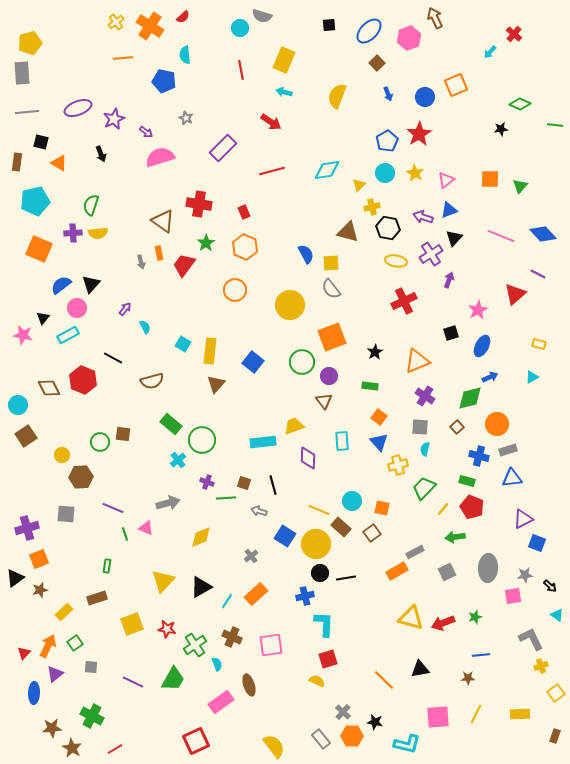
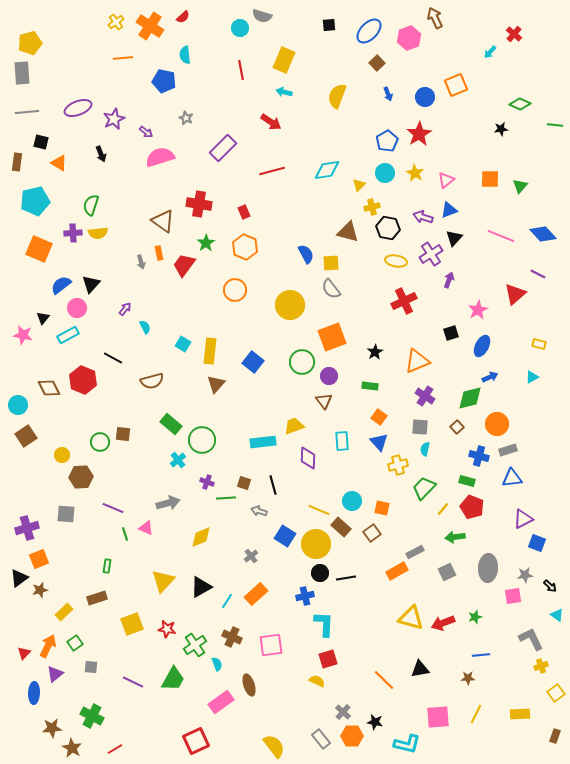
black triangle at (15, 578): moved 4 px right
